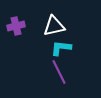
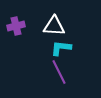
white triangle: rotated 15 degrees clockwise
